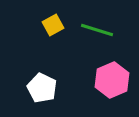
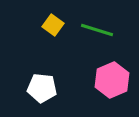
yellow square: rotated 25 degrees counterclockwise
white pentagon: rotated 20 degrees counterclockwise
